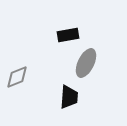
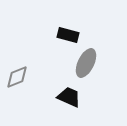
black rectangle: rotated 25 degrees clockwise
black trapezoid: rotated 70 degrees counterclockwise
